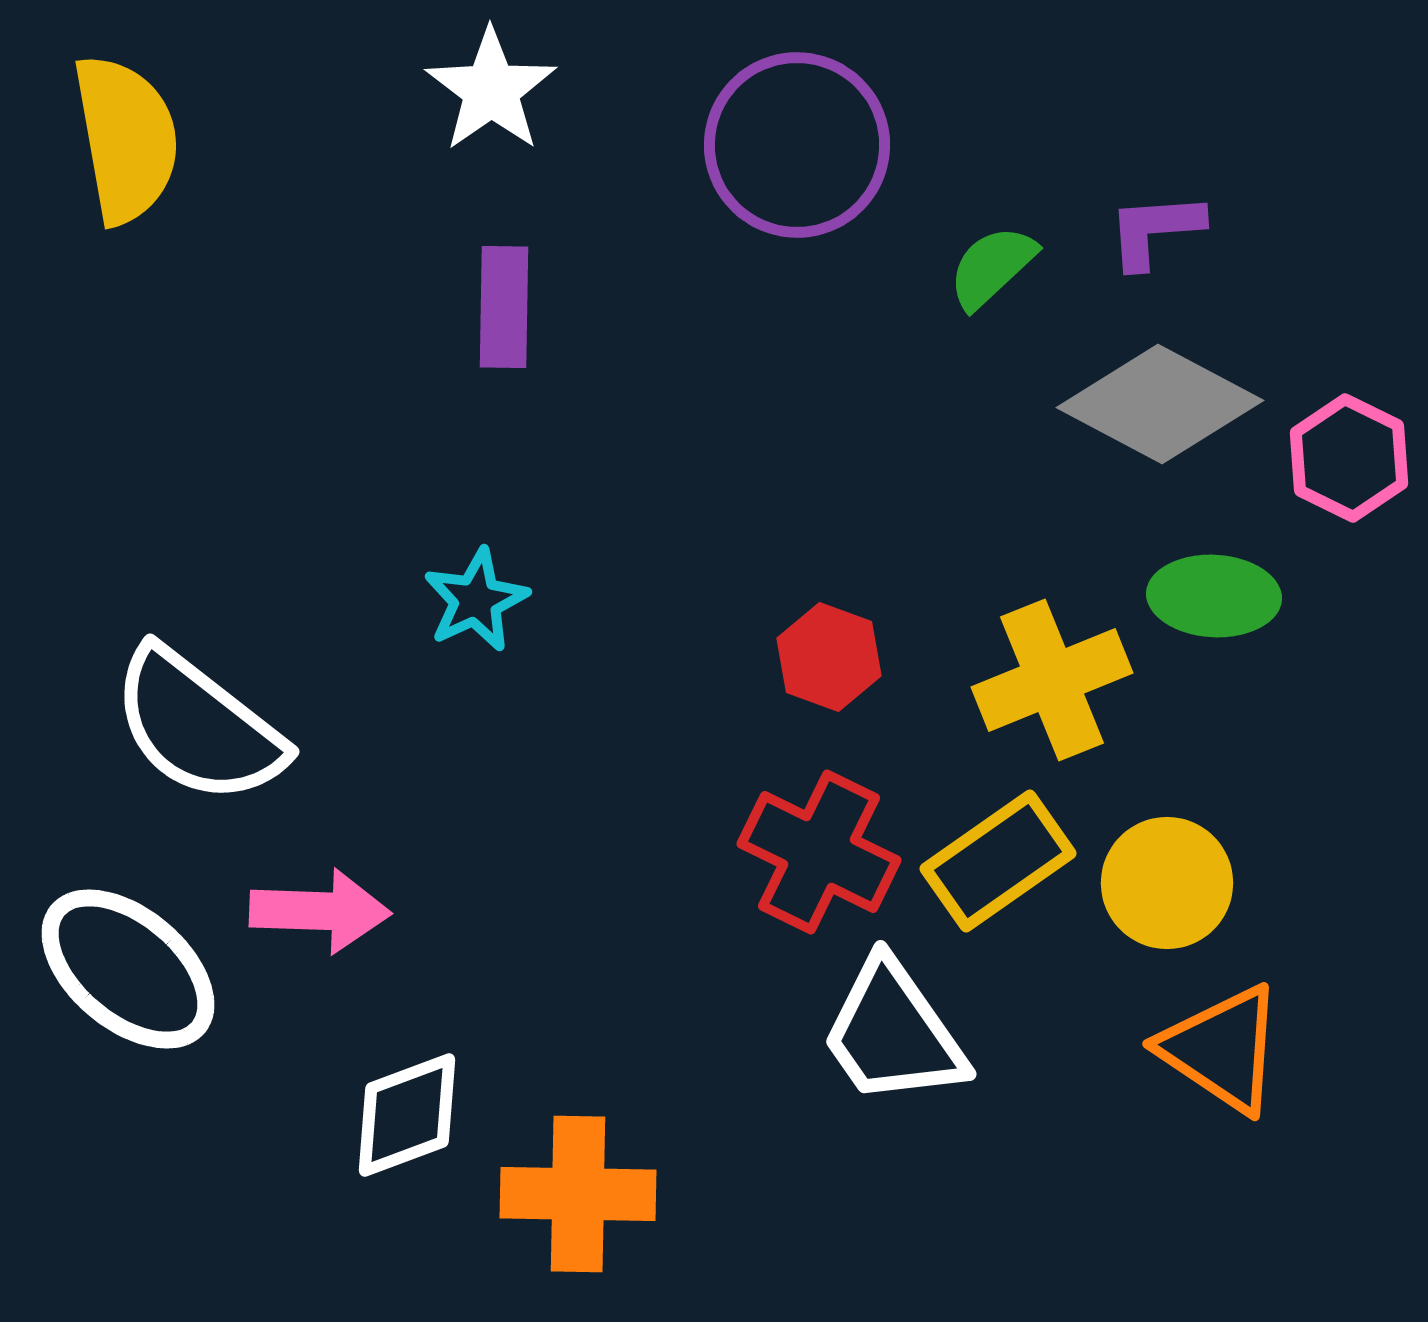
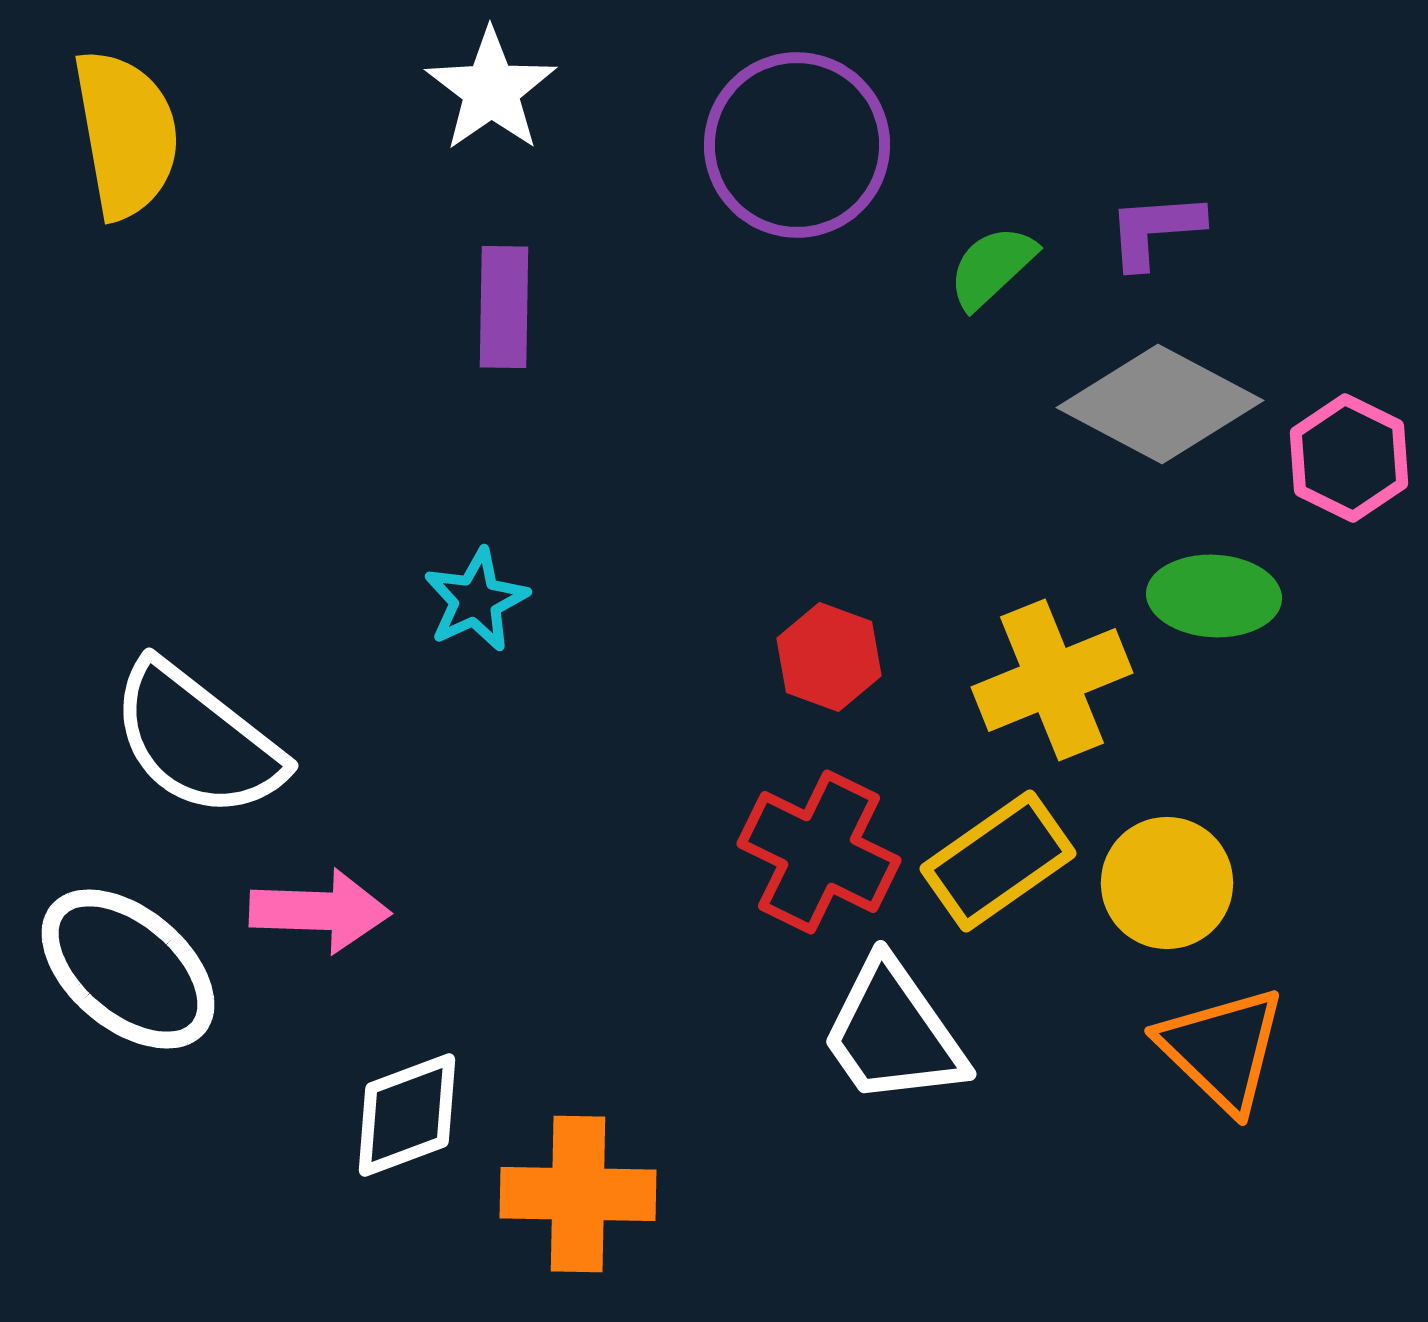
yellow semicircle: moved 5 px up
white semicircle: moved 1 px left, 14 px down
orange triangle: rotated 10 degrees clockwise
